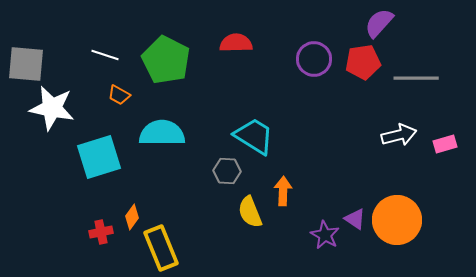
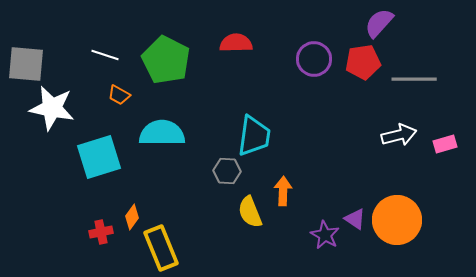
gray line: moved 2 px left, 1 px down
cyan trapezoid: rotated 66 degrees clockwise
